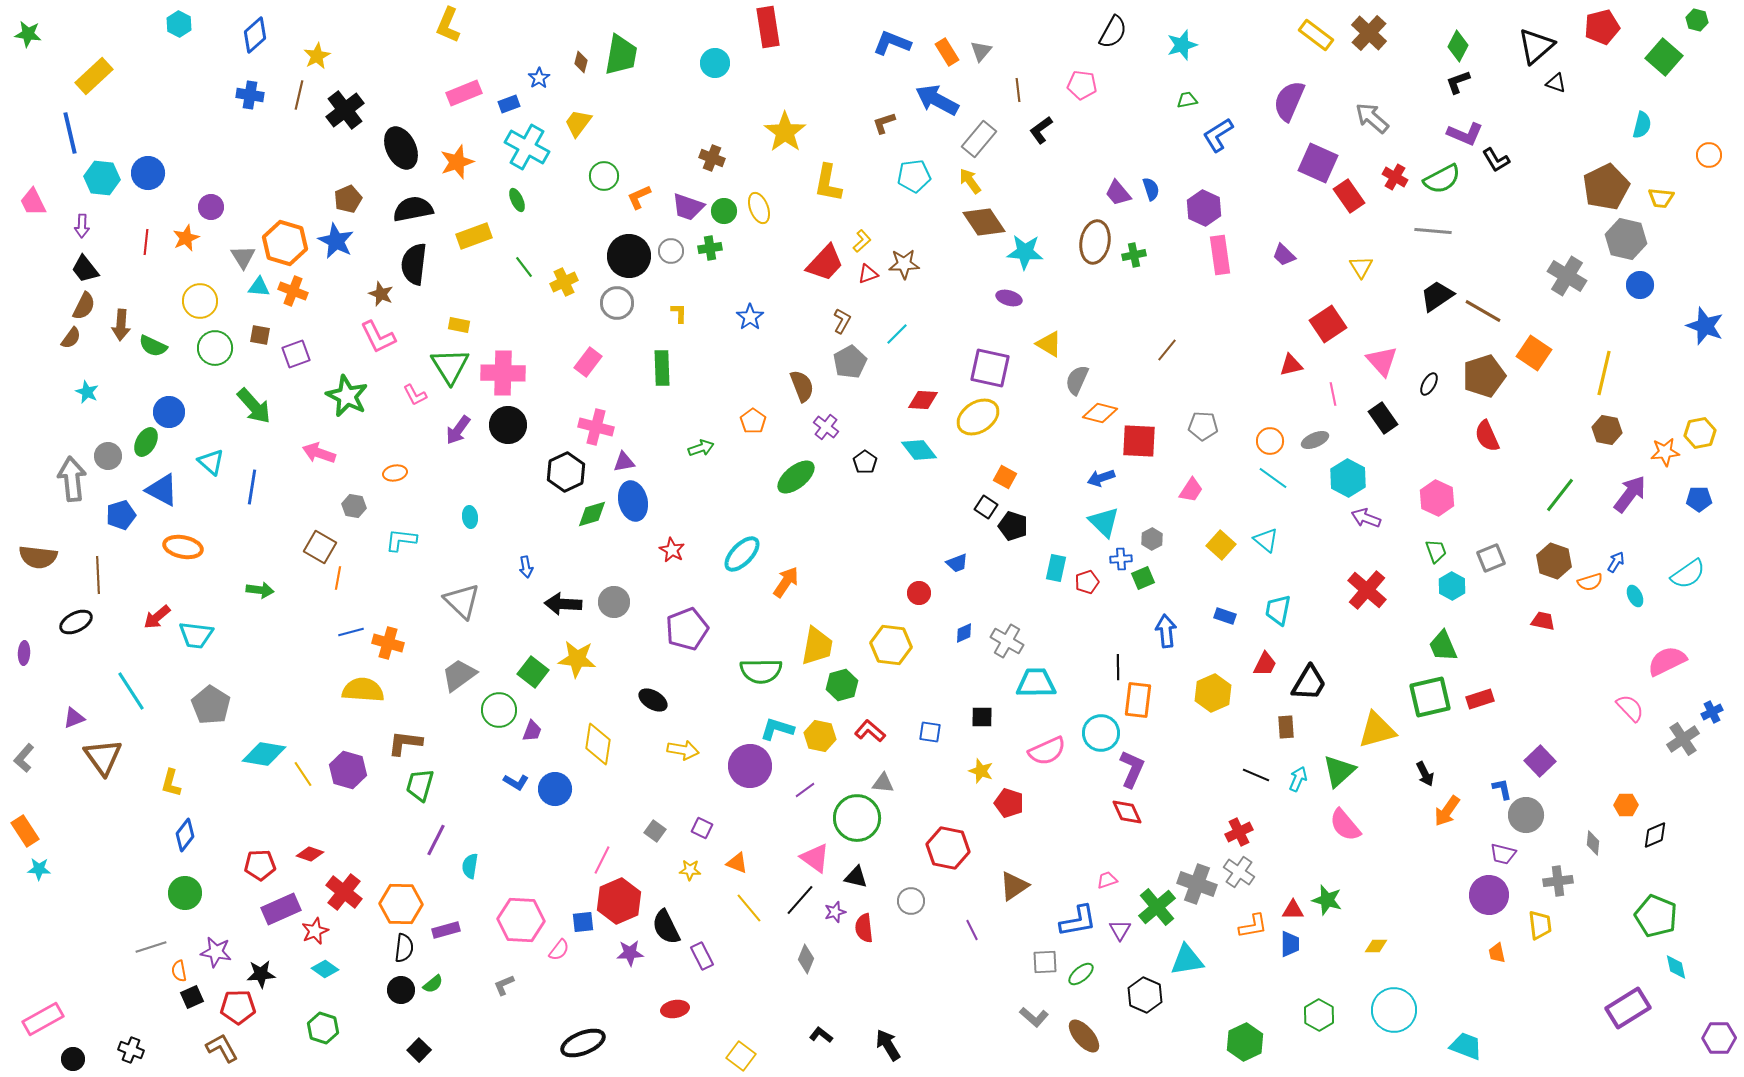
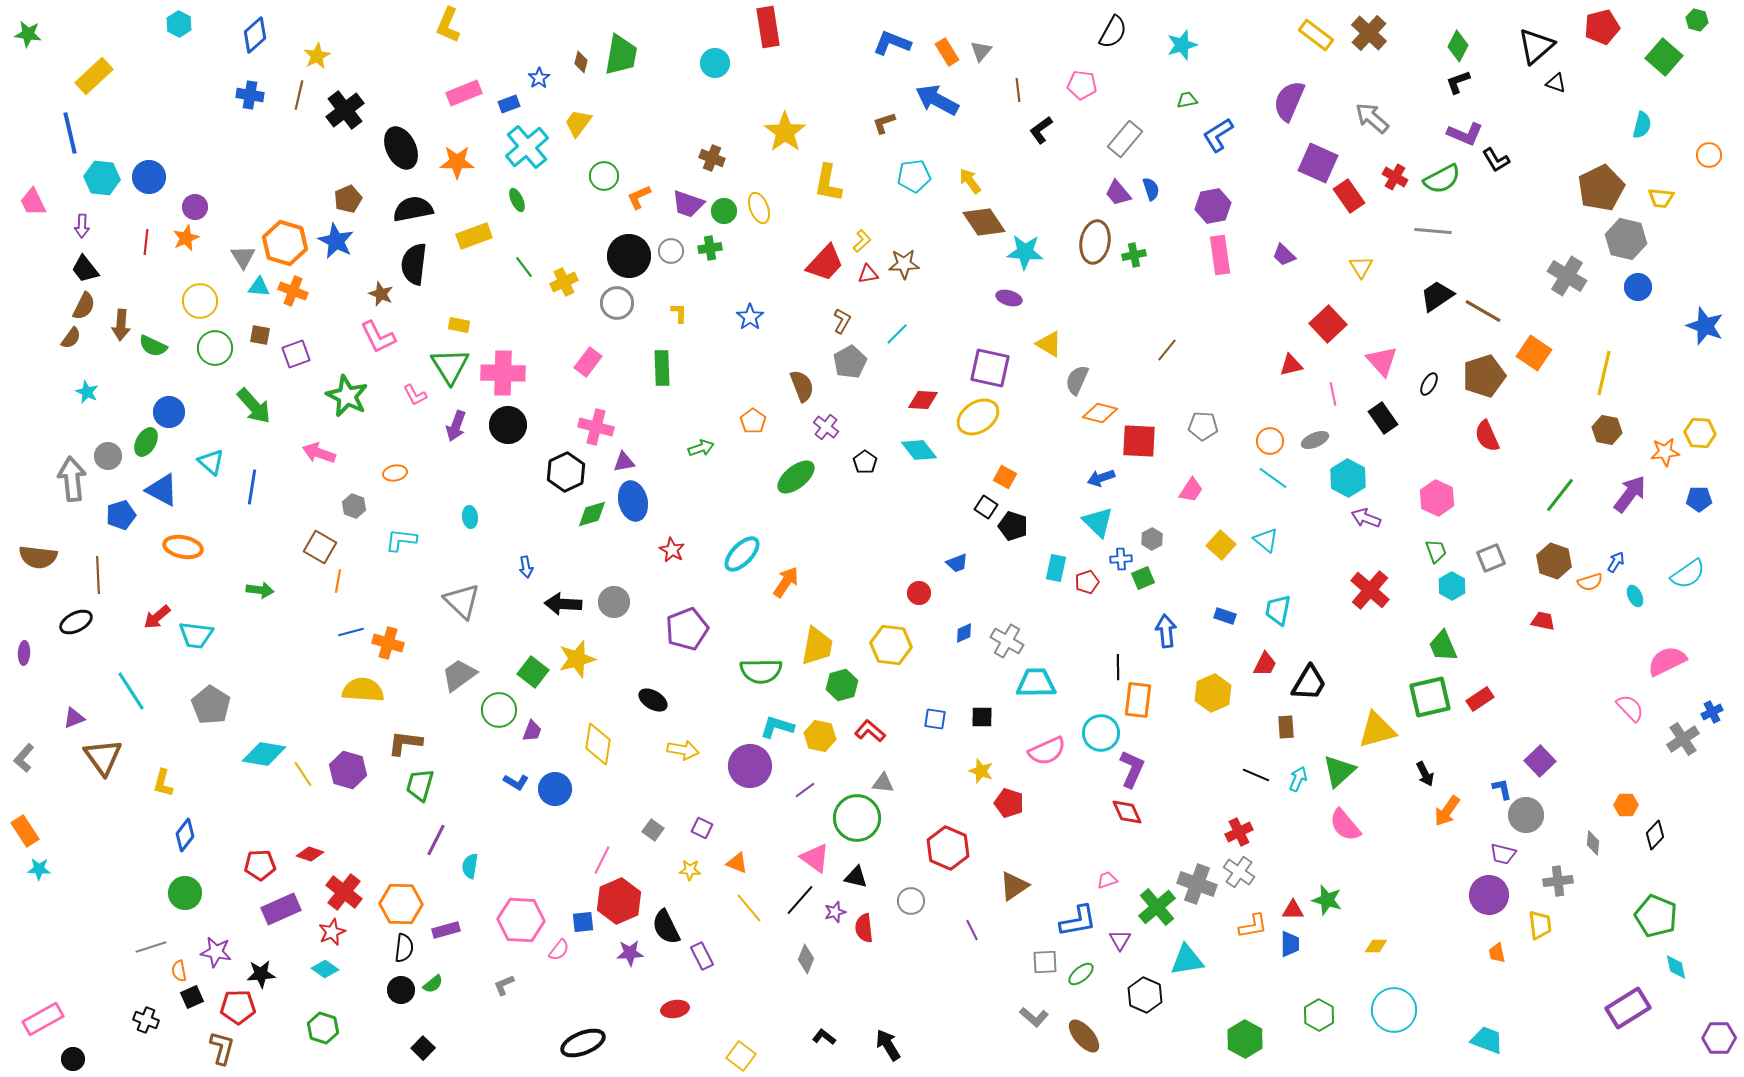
gray rectangle at (979, 139): moved 146 px right
cyan cross at (527, 147): rotated 21 degrees clockwise
orange star at (457, 162): rotated 20 degrees clockwise
blue circle at (148, 173): moved 1 px right, 4 px down
brown pentagon at (1606, 187): moved 5 px left, 1 px down
purple circle at (211, 207): moved 16 px left
purple trapezoid at (688, 207): moved 3 px up
purple hexagon at (1204, 208): moved 9 px right, 2 px up; rotated 24 degrees clockwise
red triangle at (868, 274): rotated 10 degrees clockwise
blue circle at (1640, 285): moved 2 px left, 2 px down
red square at (1328, 324): rotated 9 degrees counterclockwise
purple arrow at (458, 430): moved 2 px left, 4 px up; rotated 16 degrees counterclockwise
yellow hexagon at (1700, 433): rotated 16 degrees clockwise
gray hexagon at (354, 506): rotated 10 degrees clockwise
cyan triangle at (1104, 522): moved 6 px left
orange line at (338, 578): moved 3 px down
red cross at (1367, 590): moved 3 px right
yellow star at (577, 659): rotated 21 degrees counterclockwise
red rectangle at (1480, 699): rotated 16 degrees counterclockwise
cyan L-shape at (777, 729): moved 2 px up
blue square at (930, 732): moved 5 px right, 13 px up
yellow L-shape at (171, 783): moved 8 px left
gray square at (655, 831): moved 2 px left, 1 px up
black diamond at (1655, 835): rotated 24 degrees counterclockwise
red hexagon at (948, 848): rotated 12 degrees clockwise
purple triangle at (1120, 930): moved 10 px down
red star at (315, 931): moved 17 px right, 1 px down
black L-shape at (821, 1035): moved 3 px right, 2 px down
green hexagon at (1245, 1042): moved 3 px up; rotated 6 degrees counterclockwise
cyan trapezoid at (1466, 1046): moved 21 px right, 6 px up
brown L-shape at (222, 1048): rotated 44 degrees clockwise
black cross at (131, 1050): moved 15 px right, 30 px up
black square at (419, 1050): moved 4 px right, 2 px up
